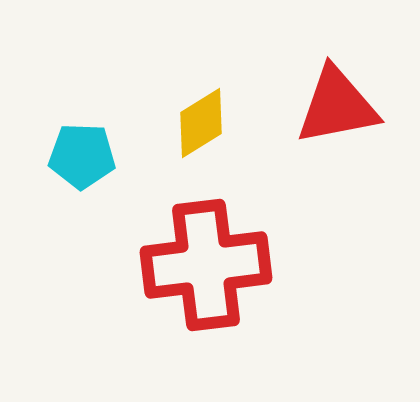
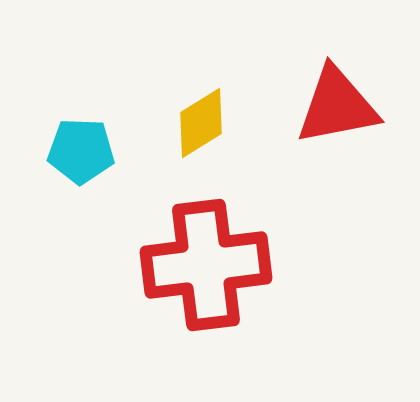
cyan pentagon: moved 1 px left, 5 px up
